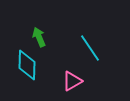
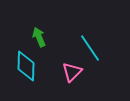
cyan diamond: moved 1 px left, 1 px down
pink triangle: moved 9 px up; rotated 15 degrees counterclockwise
